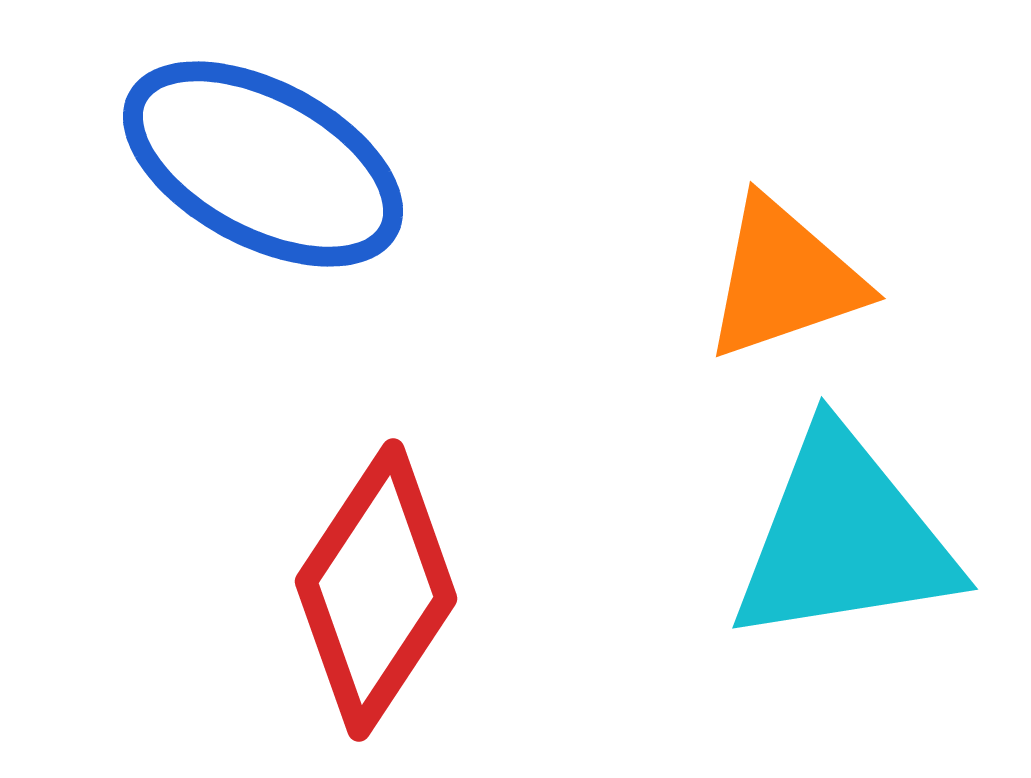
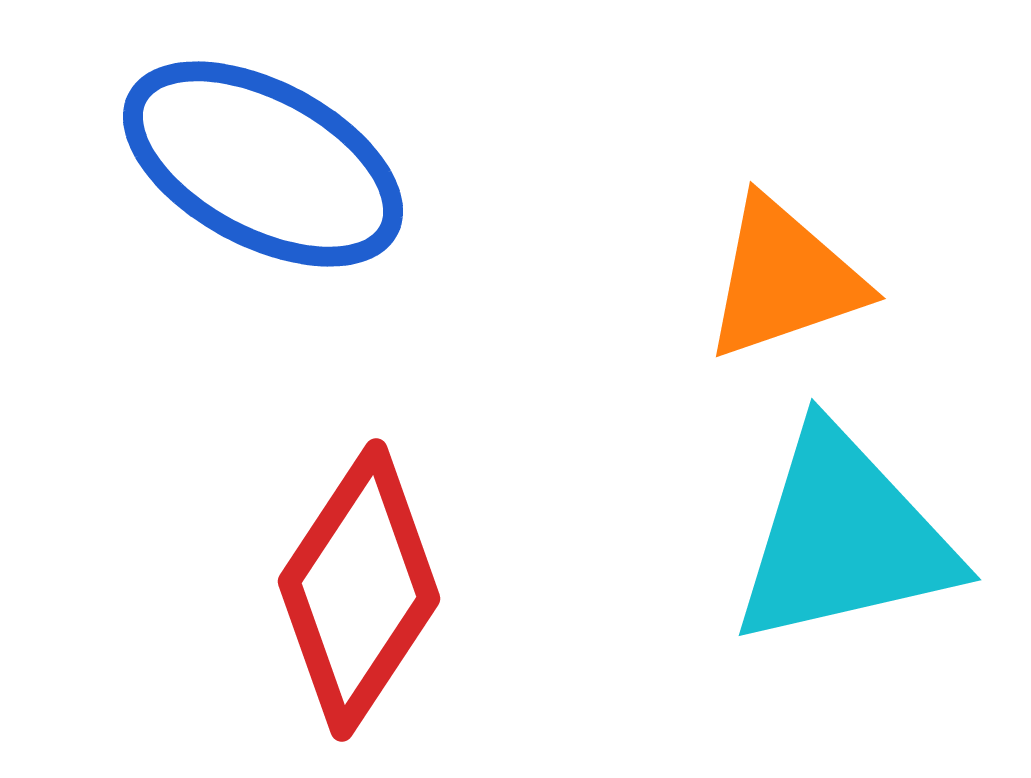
cyan triangle: rotated 4 degrees counterclockwise
red diamond: moved 17 px left
